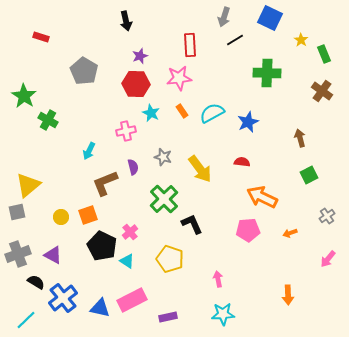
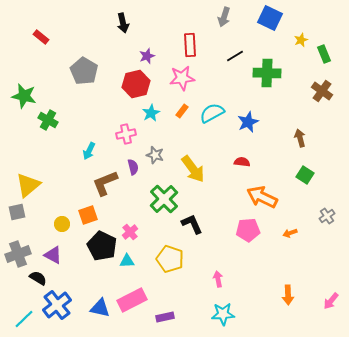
black arrow at (126, 21): moved 3 px left, 2 px down
red rectangle at (41, 37): rotated 21 degrees clockwise
black line at (235, 40): moved 16 px down
yellow star at (301, 40): rotated 16 degrees clockwise
purple star at (140, 56): moved 7 px right
pink star at (179, 78): moved 3 px right
red hexagon at (136, 84): rotated 16 degrees counterclockwise
green star at (24, 96): rotated 20 degrees counterclockwise
orange rectangle at (182, 111): rotated 72 degrees clockwise
cyan star at (151, 113): rotated 18 degrees clockwise
pink cross at (126, 131): moved 3 px down
gray star at (163, 157): moved 8 px left, 2 px up
yellow arrow at (200, 169): moved 7 px left
green square at (309, 175): moved 4 px left; rotated 30 degrees counterclockwise
yellow circle at (61, 217): moved 1 px right, 7 px down
pink arrow at (328, 259): moved 3 px right, 42 px down
cyan triangle at (127, 261): rotated 35 degrees counterclockwise
black semicircle at (36, 282): moved 2 px right, 4 px up
blue cross at (63, 298): moved 6 px left, 7 px down
purple rectangle at (168, 317): moved 3 px left
cyan line at (26, 320): moved 2 px left, 1 px up
